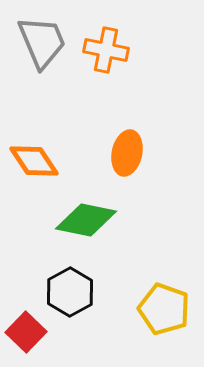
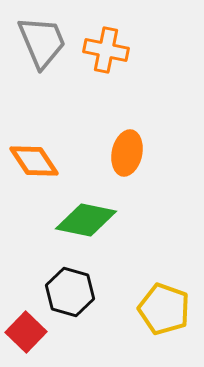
black hexagon: rotated 15 degrees counterclockwise
